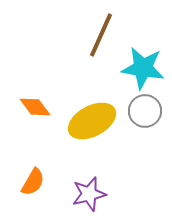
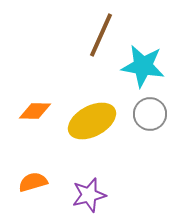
cyan star: moved 2 px up
orange diamond: moved 4 px down; rotated 52 degrees counterclockwise
gray circle: moved 5 px right, 3 px down
orange semicircle: rotated 136 degrees counterclockwise
purple star: moved 1 px down
